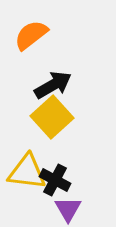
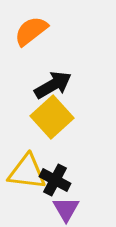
orange semicircle: moved 4 px up
purple triangle: moved 2 px left
